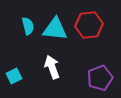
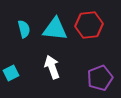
cyan semicircle: moved 4 px left, 3 px down
cyan square: moved 3 px left, 3 px up
